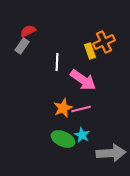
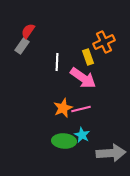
red semicircle: rotated 28 degrees counterclockwise
yellow rectangle: moved 2 px left, 6 px down
pink arrow: moved 2 px up
green ellipse: moved 1 px right, 2 px down; rotated 20 degrees counterclockwise
